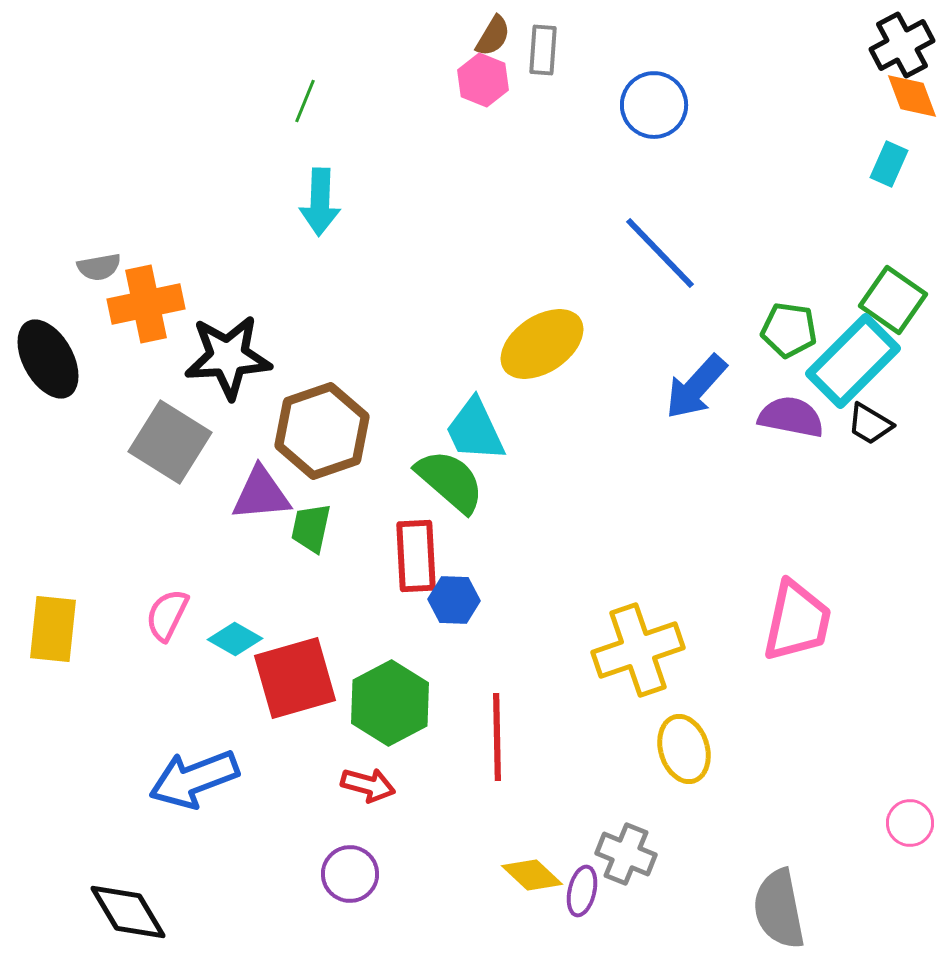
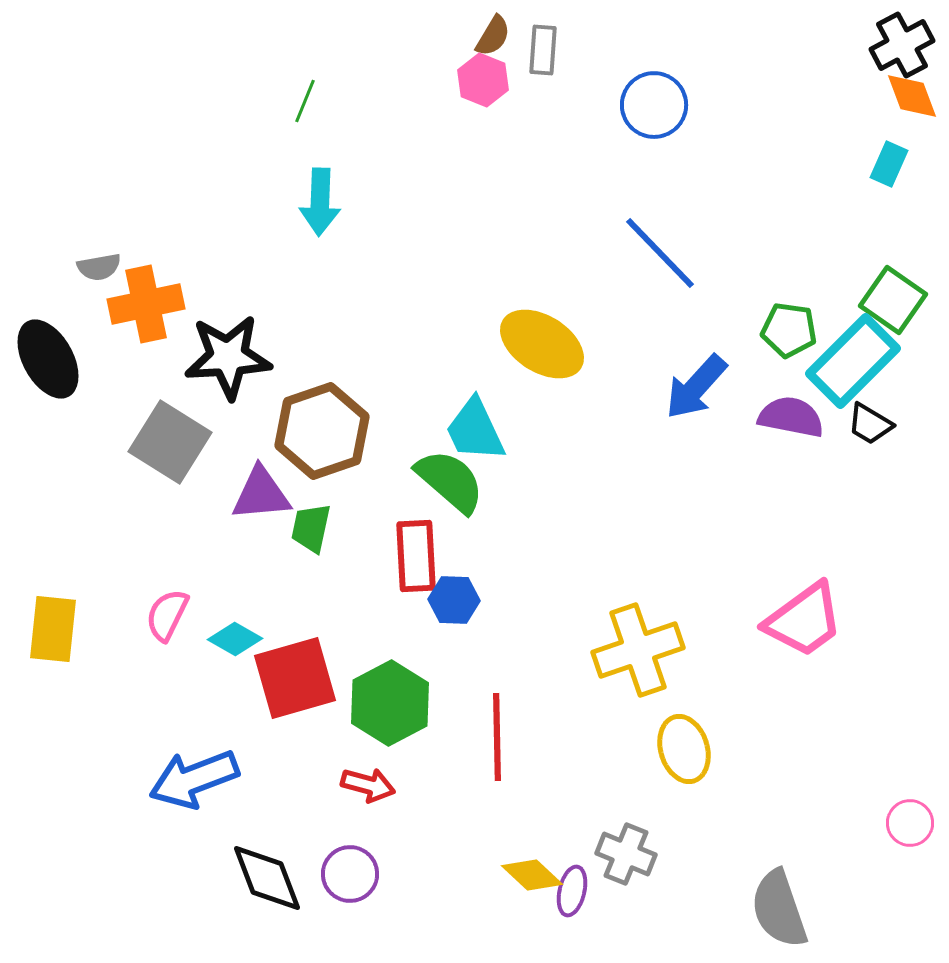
yellow ellipse at (542, 344): rotated 66 degrees clockwise
pink trapezoid at (797, 621): moved 7 px right, 1 px up; rotated 42 degrees clockwise
purple ellipse at (582, 891): moved 10 px left
gray semicircle at (779, 909): rotated 8 degrees counterclockwise
black diamond at (128, 912): moved 139 px right, 34 px up; rotated 10 degrees clockwise
